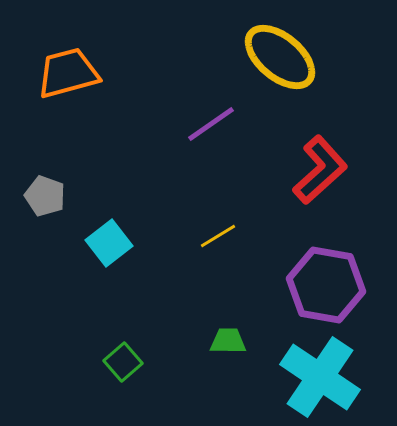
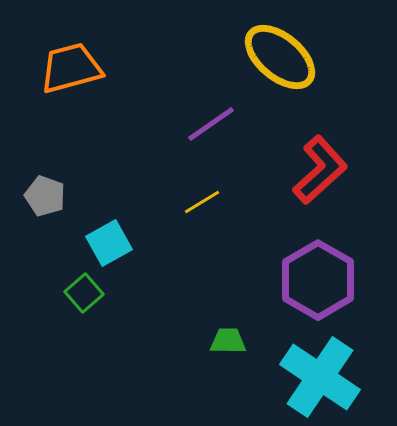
orange trapezoid: moved 3 px right, 5 px up
yellow line: moved 16 px left, 34 px up
cyan square: rotated 9 degrees clockwise
purple hexagon: moved 8 px left, 5 px up; rotated 20 degrees clockwise
green square: moved 39 px left, 69 px up
